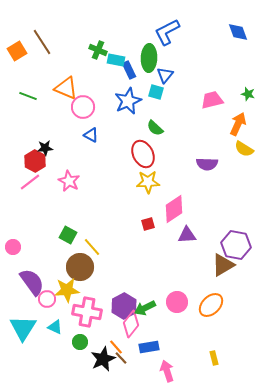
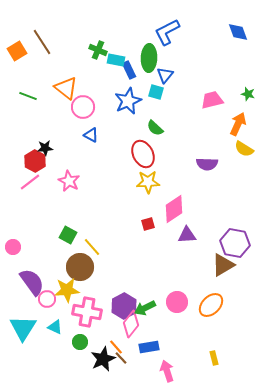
orange triangle at (66, 88): rotated 15 degrees clockwise
purple hexagon at (236, 245): moved 1 px left, 2 px up
